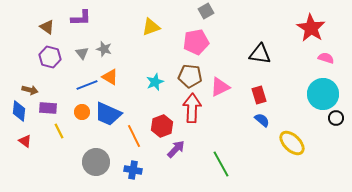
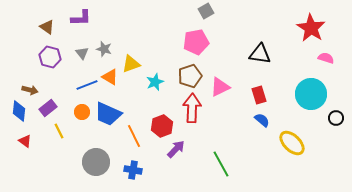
yellow triangle: moved 20 px left, 37 px down
brown pentagon: rotated 25 degrees counterclockwise
cyan circle: moved 12 px left
purple rectangle: rotated 42 degrees counterclockwise
